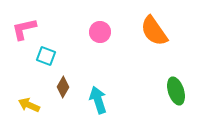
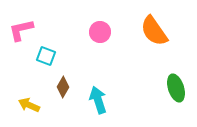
pink L-shape: moved 3 px left, 1 px down
green ellipse: moved 3 px up
